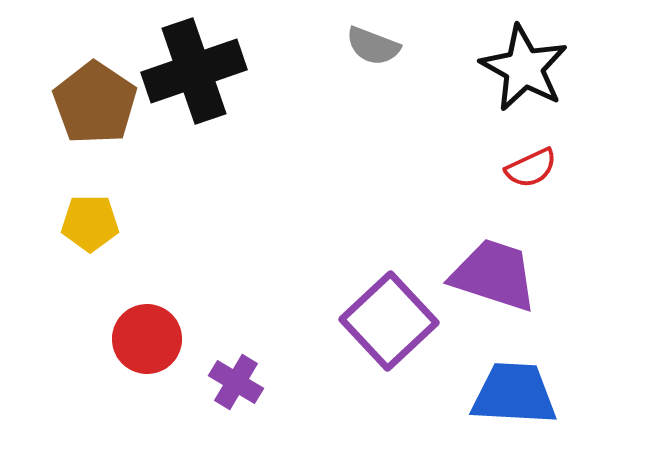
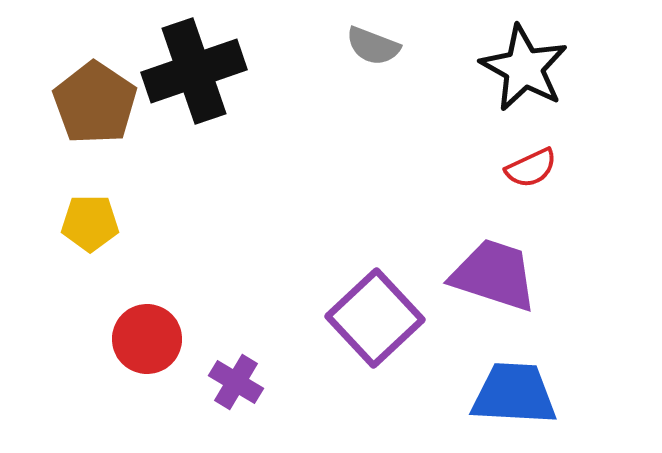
purple square: moved 14 px left, 3 px up
